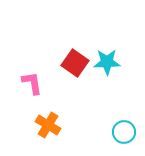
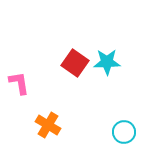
pink L-shape: moved 13 px left
